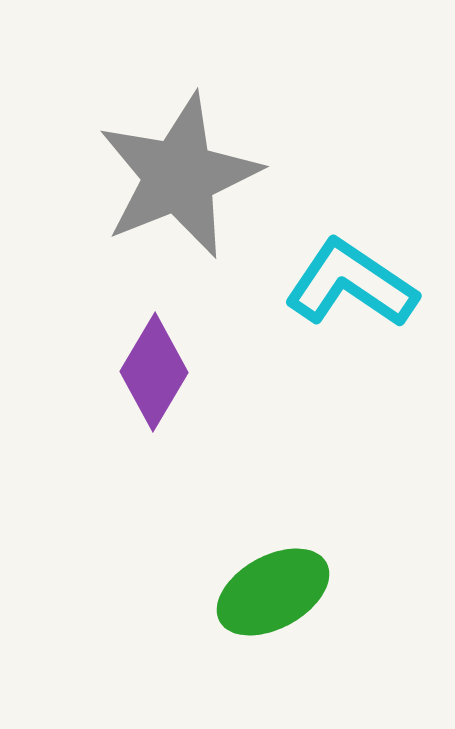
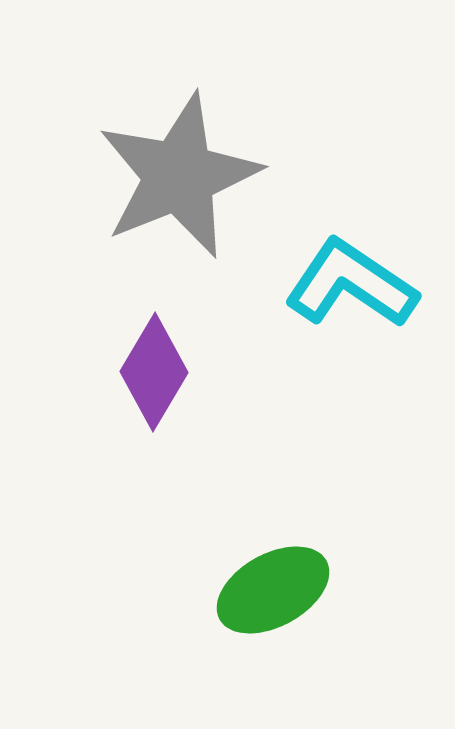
green ellipse: moved 2 px up
